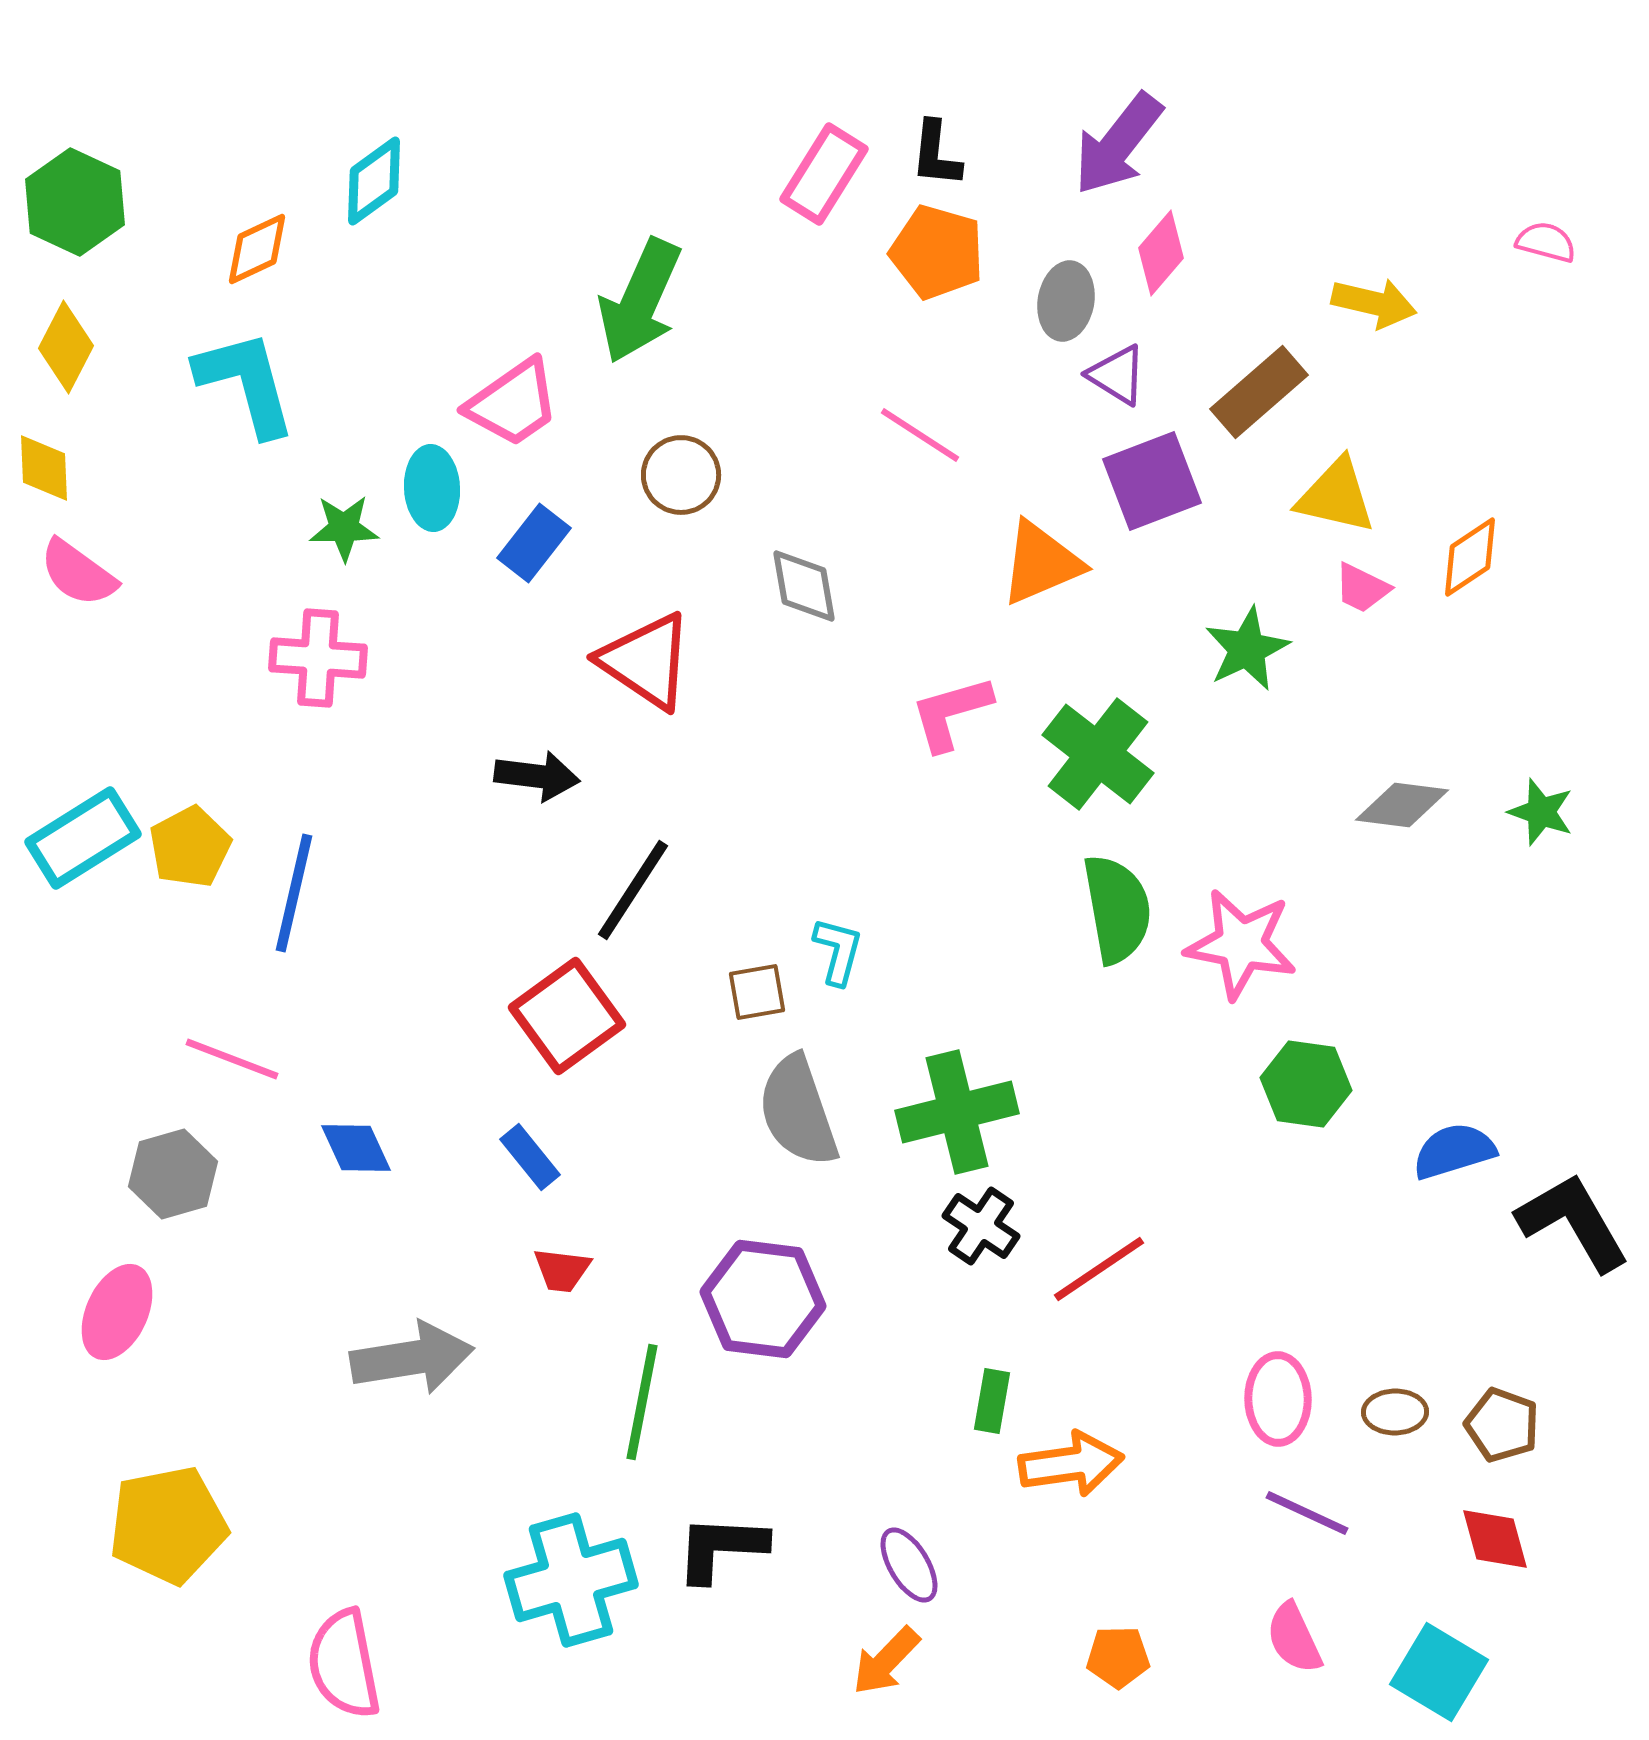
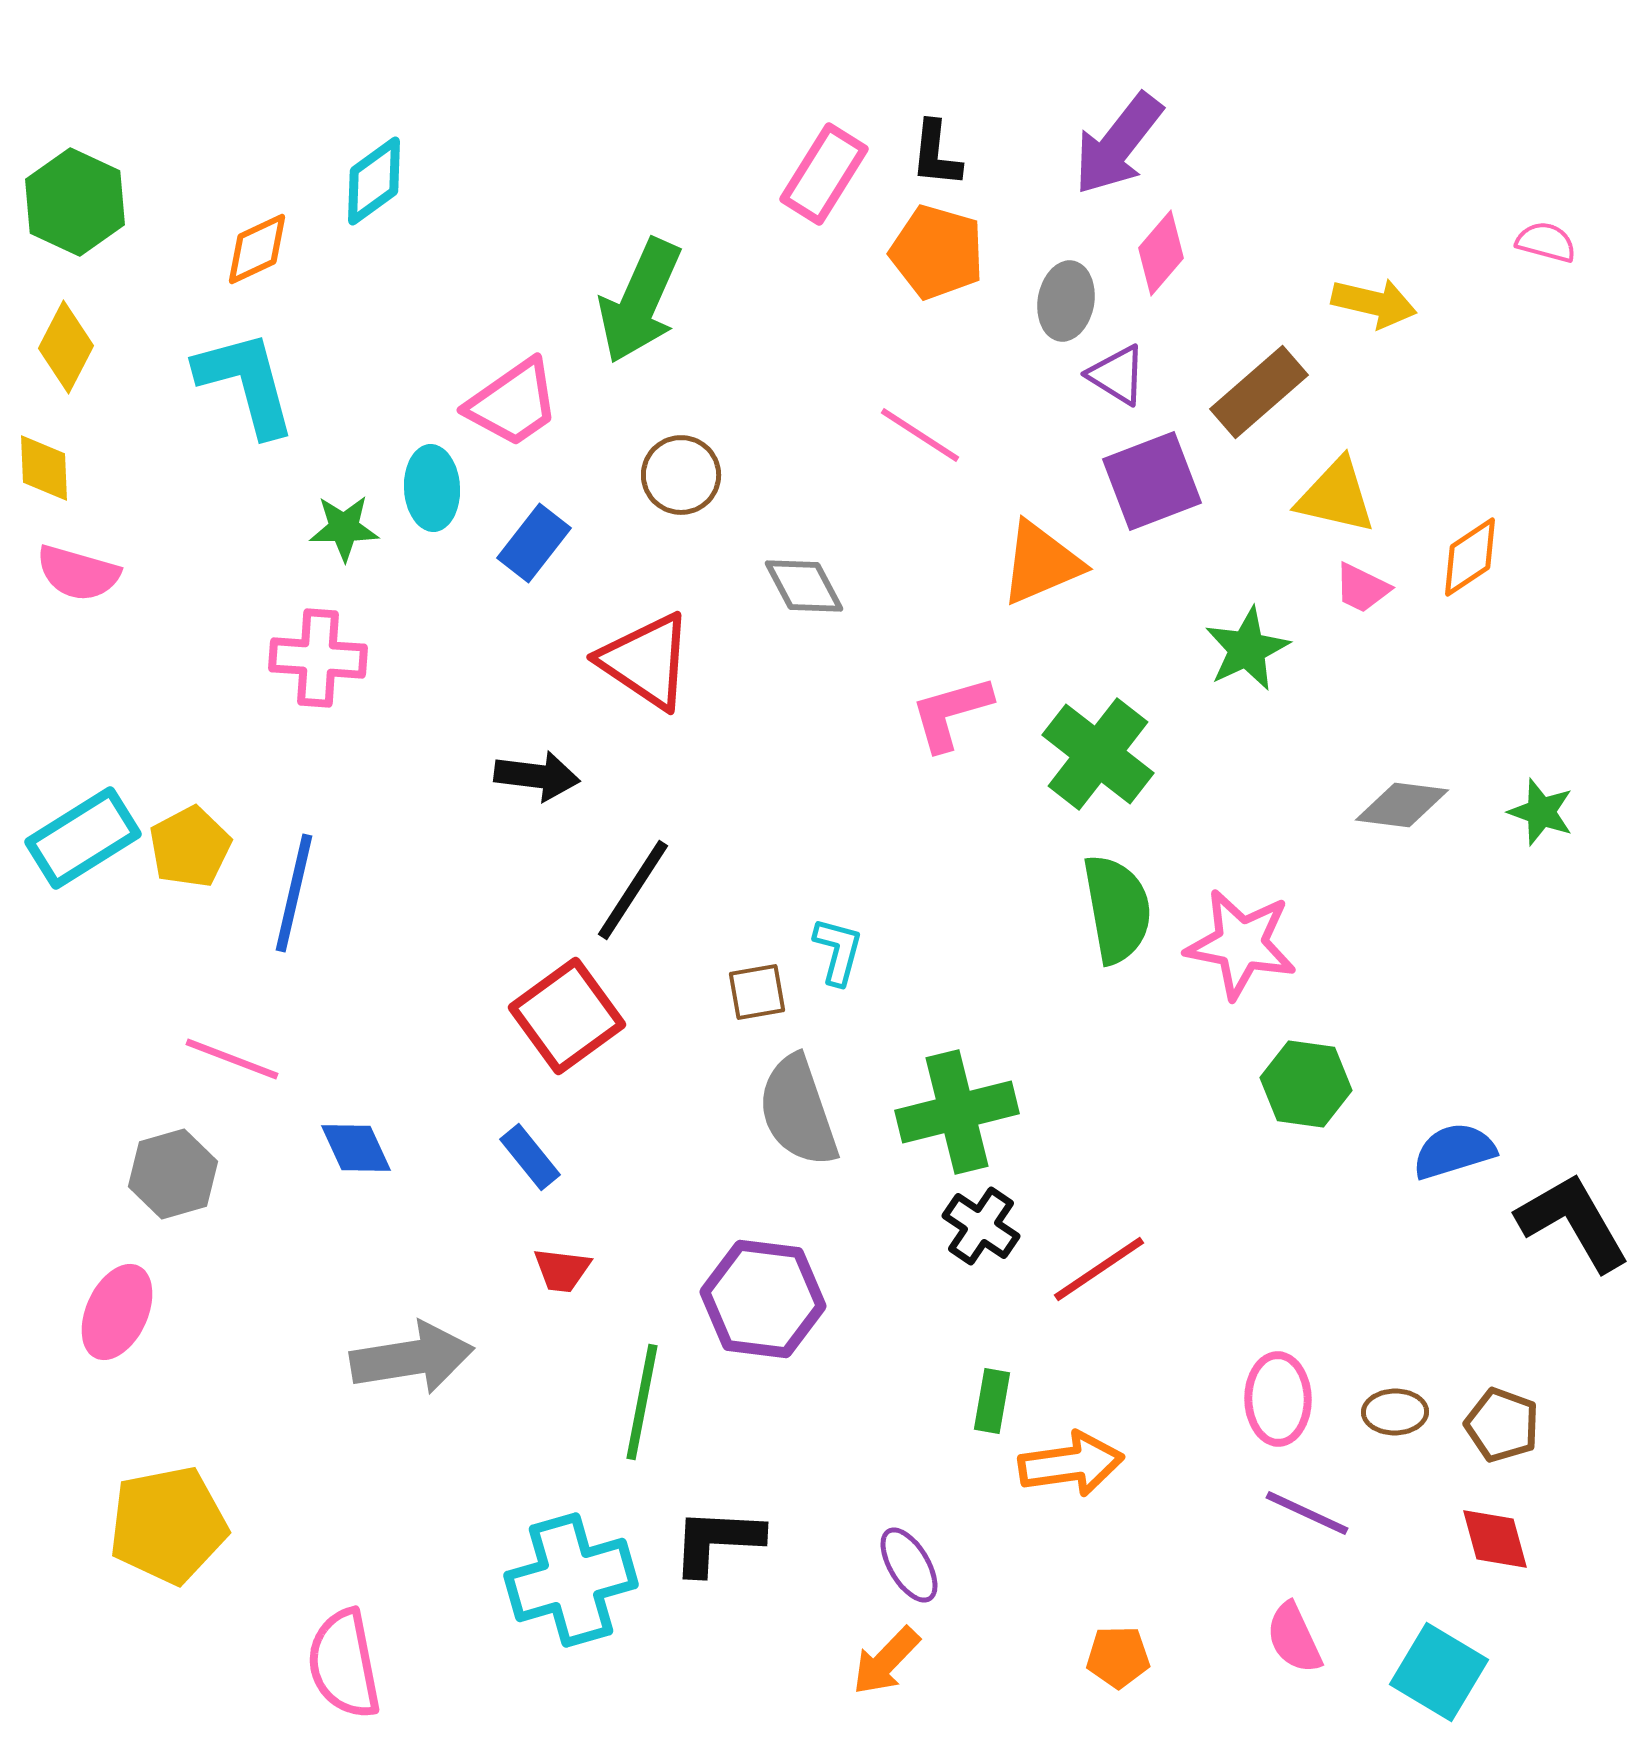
pink semicircle at (78, 573): rotated 20 degrees counterclockwise
gray diamond at (804, 586): rotated 18 degrees counterclockwise
black L-shape at (721, 1548): moved 4 px left, 7 px up
